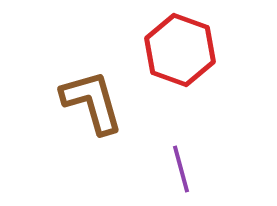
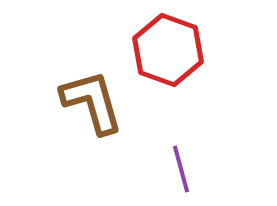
red hexagon: moved 12 px left
